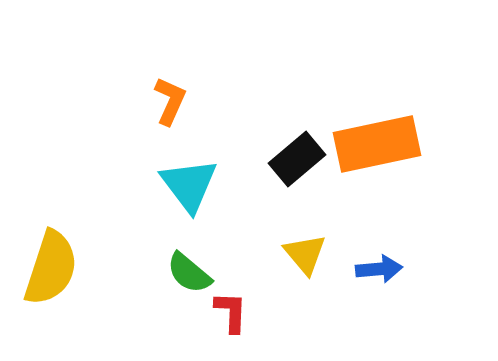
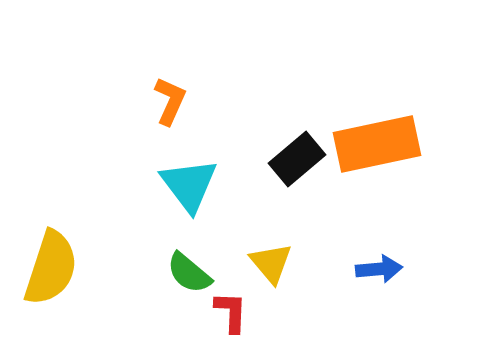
yellow triangle: moved 34 px left, 9 px down
